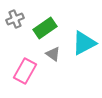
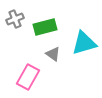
green rectangle: moved 1 px up; rotated 20 degrees clockwise
cyan triangle: rotated 12 degrees clockwise
pink rectangle: moved 3 px right, 6 px down
